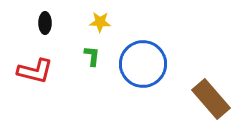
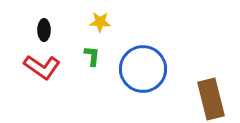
black ellipse: moved 1 px left, 7 px down
blue circle: moved 5 px down
red L-shape: moved 7 px right, 4 px up; rotated 21 degrees clockwise
brown rectangle: rotated 27 degrees clockwise
